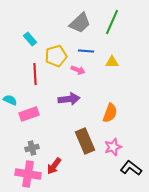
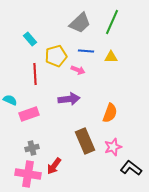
yellow triangle: moved 1 px left, 5 px up
